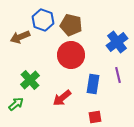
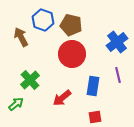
brown arrow: moved 1 px right; rotated 84 degrees clockwise
red circle: moved 1 px right, 1 px up
blue rectangle: moved 2 px down
